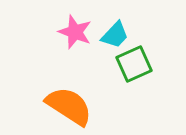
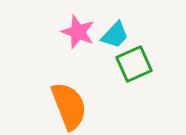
pink star: moved 3 px right
orange semicircle: rotated 36 degrees clockwise
